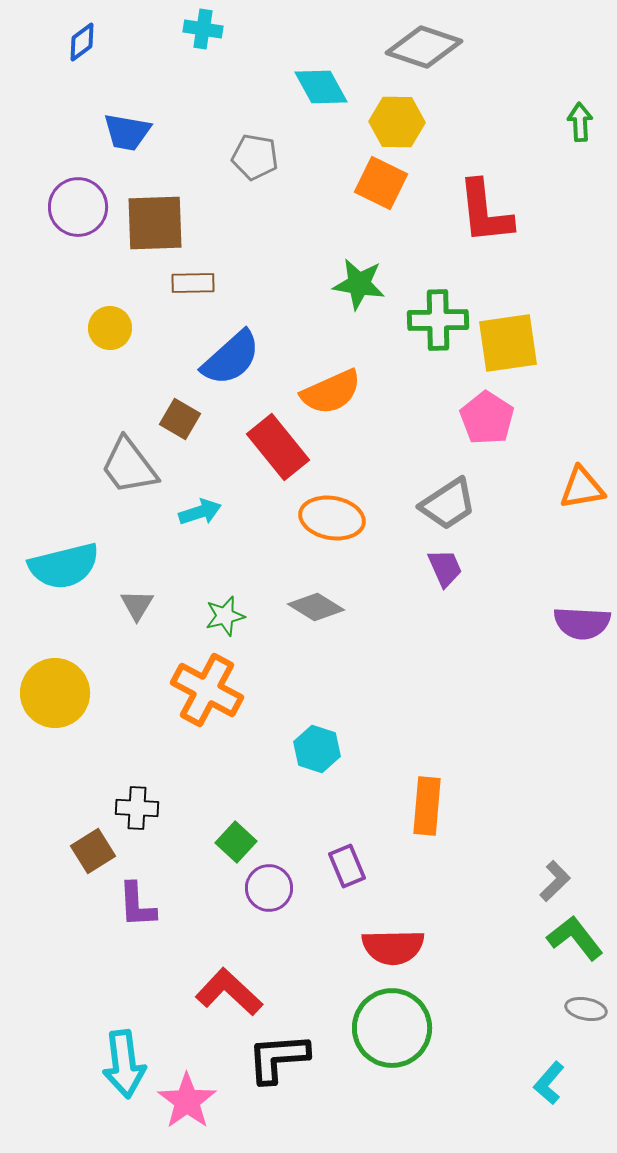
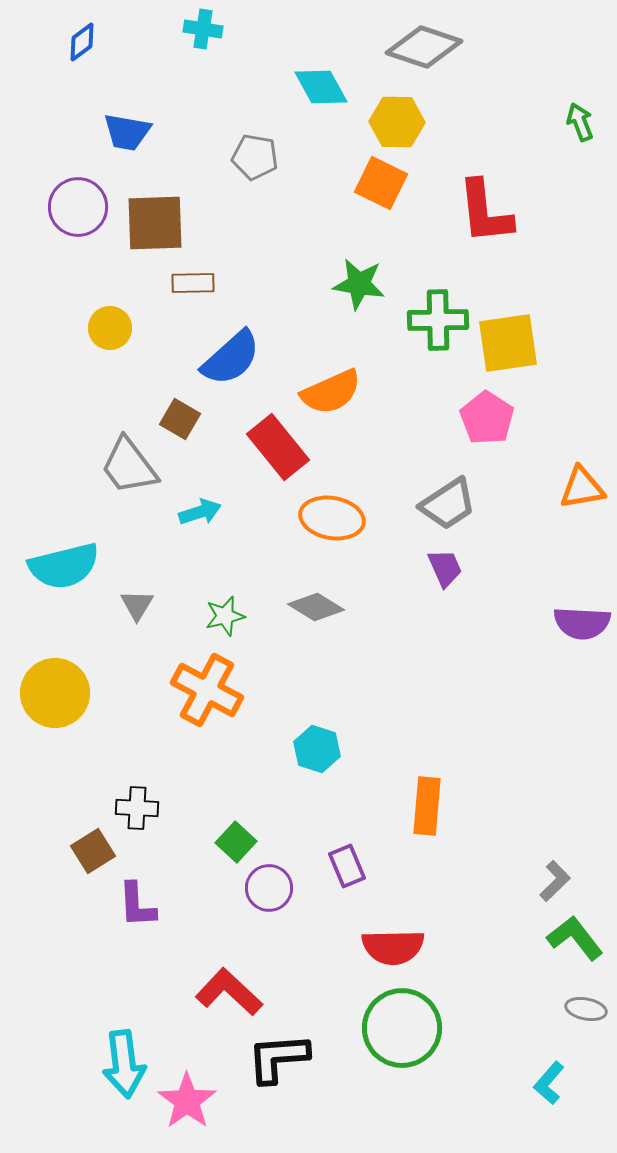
green arrow at (580, 122): rotated 18 degrees counterclockwise
green circle at (392, 1028): moved 10 px right
